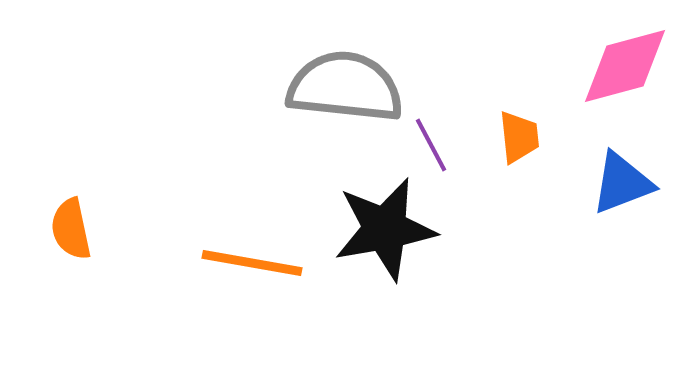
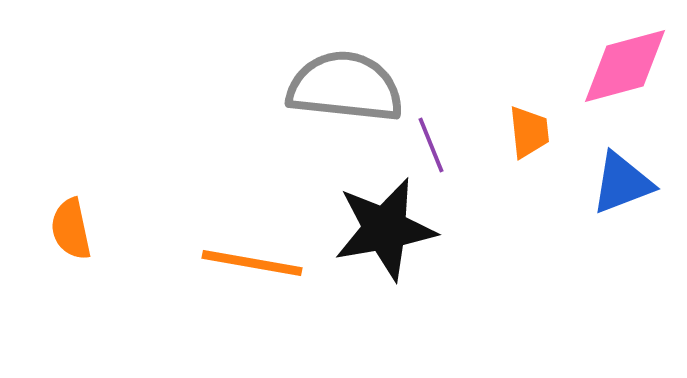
orange trapezoid: moved 10 px right, 5 px up
purple line: rotated 6 degrees clockwise
